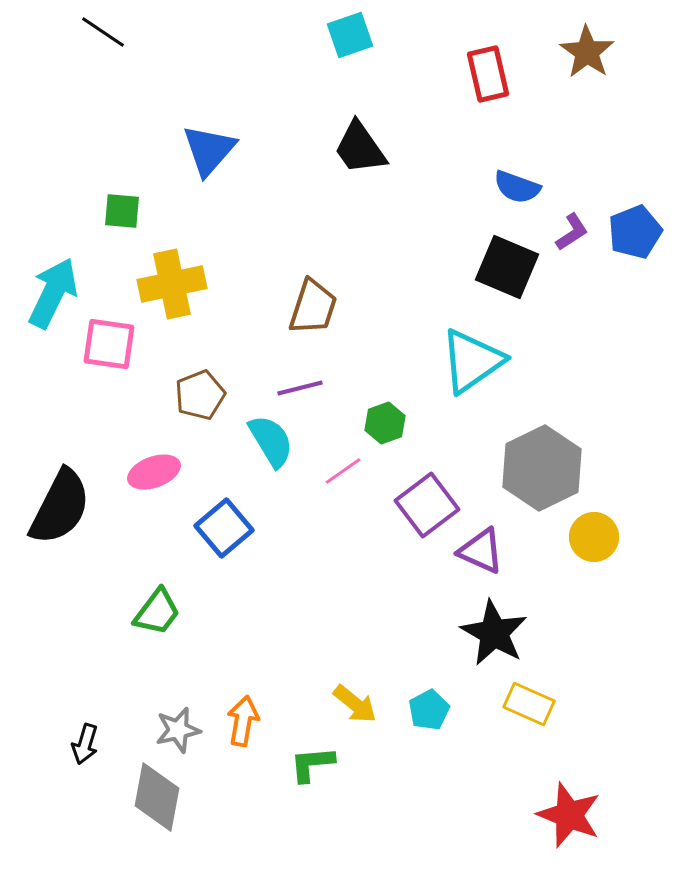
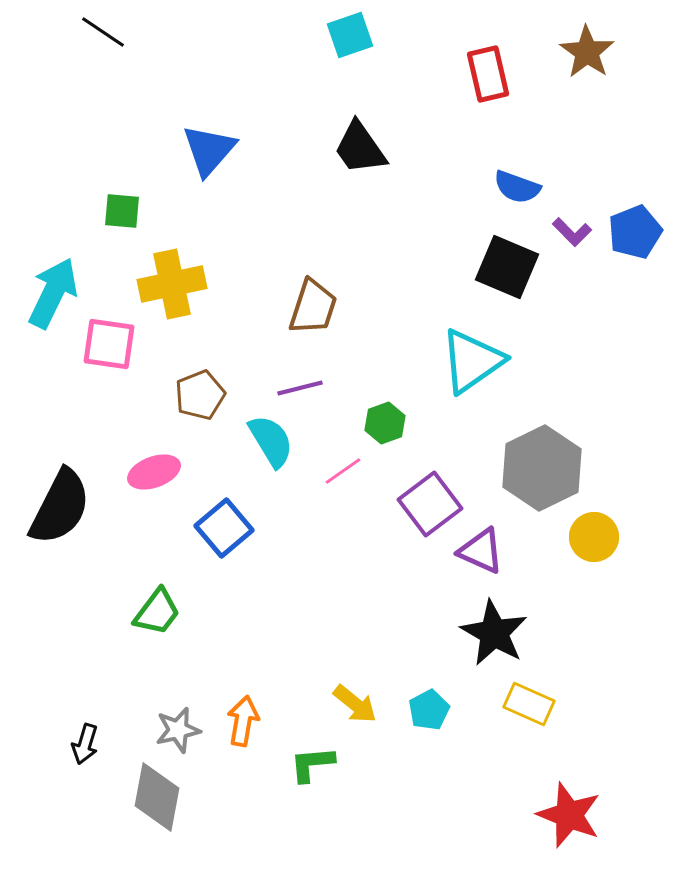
purple L-shape: rotated 78 degrees clockwise
purple square: moved 3 px right, 1 px up
